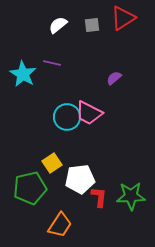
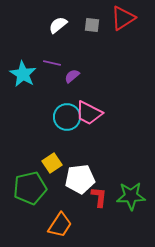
gray square: rotated 14 degrees clockwise
purple semicircle: moved 42 px left, 2 px up
